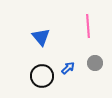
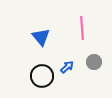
pink line: moved 6 px left, 2 px down
gray circle: moved 1 px left, 1 px up
blue arrow: moved 1 px left, 1 px up
